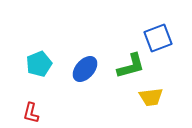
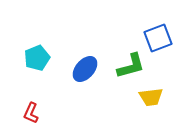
cyan pentagon: moved 2 px left, 6 px up
red L-shape: rotated 10 degrees clockwise
